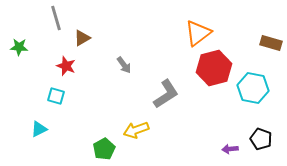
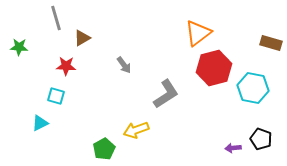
red star: rotated 18 degrees counterclockwise
cyan triangle: moved 1 px right, 6 px up
purple arrow: moved 3 px right, 1 px up
